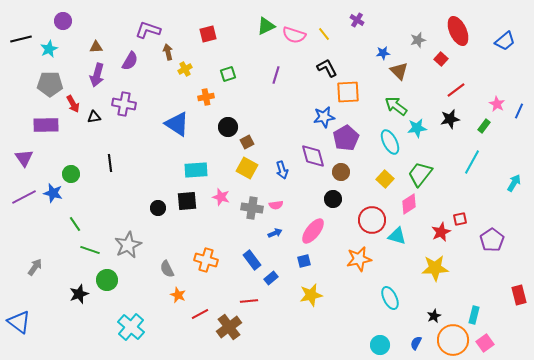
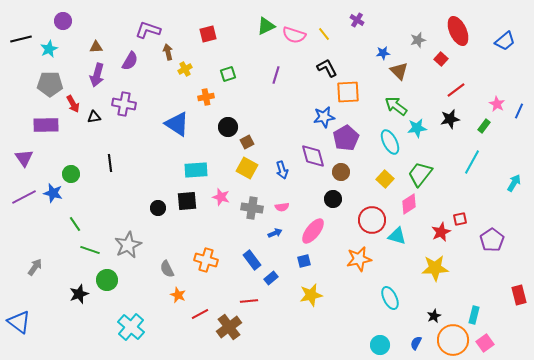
pink semicircle at (276, 205): moved 6 px right, 2 px down
